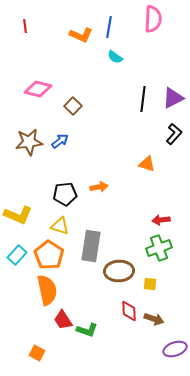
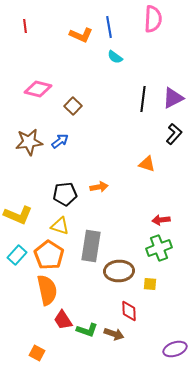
blue line: rotated 20 degrees counterclockwise
brown arrow: moved 40 px left, 15 px down
